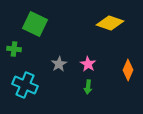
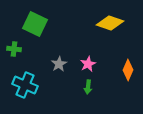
pink star: rotated 14 degrees clockwise
